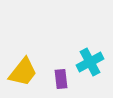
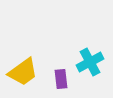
yellow trapezoid: rotated 16 degrees clockwise
